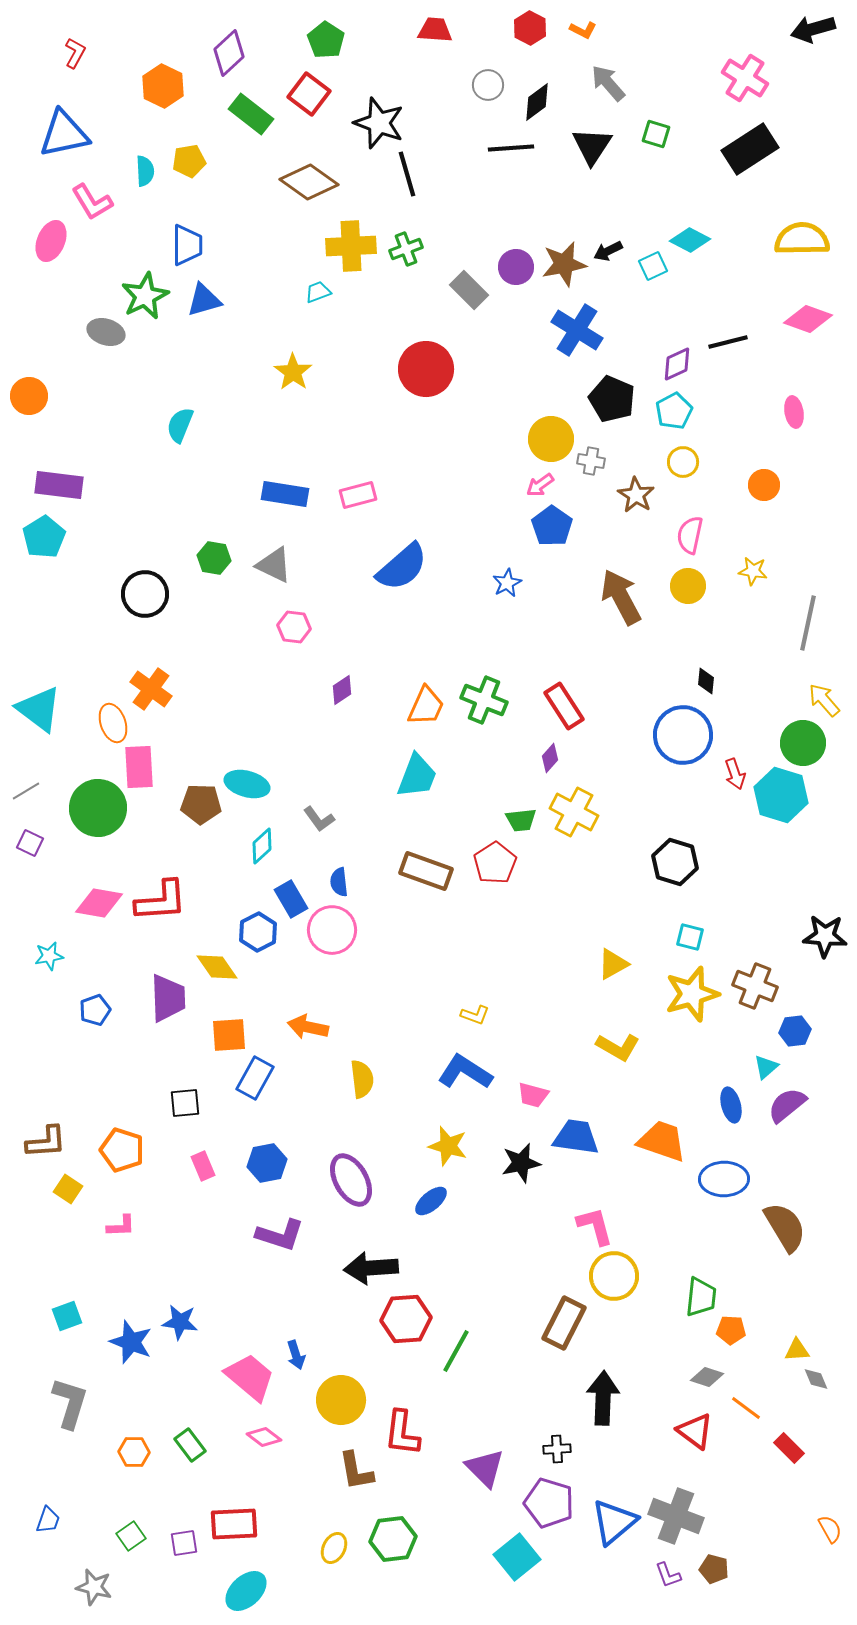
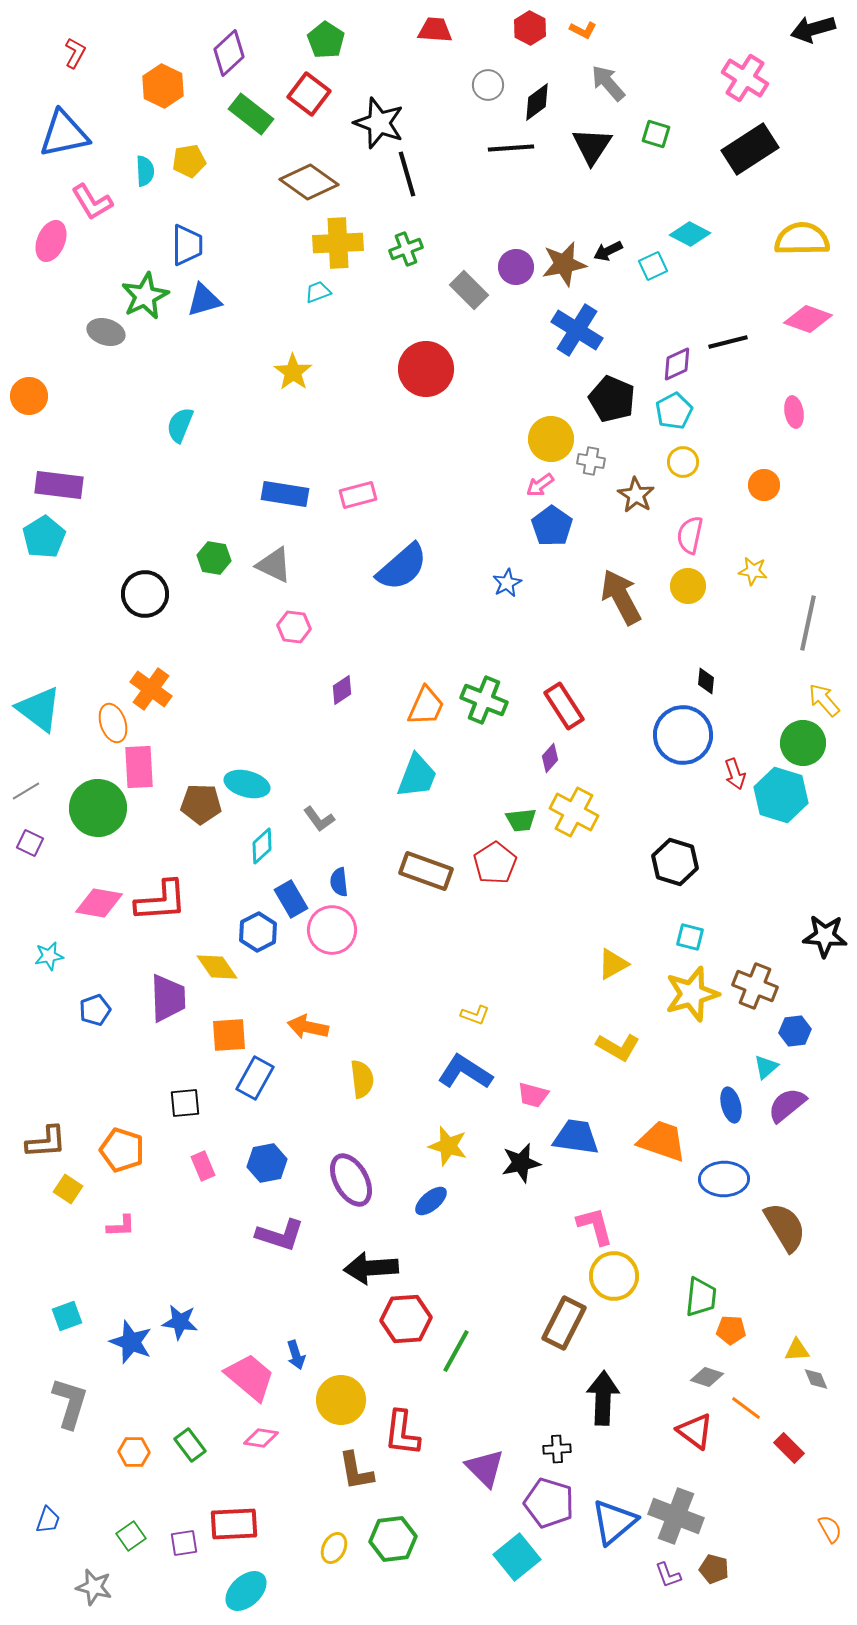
cyan diamond at (690, 240): moved 6 px up
yellow cross at (351, 246): moved 13 px left, 3 px up
pink diamond at (264, 1437): moved 3 px left, 1 px down; rotated 28 degrees counterclockwise
